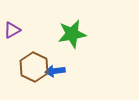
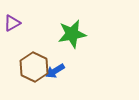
purple triangle: moved 7 px up
blue arrow: rotated 24 degrees counterclockwise
